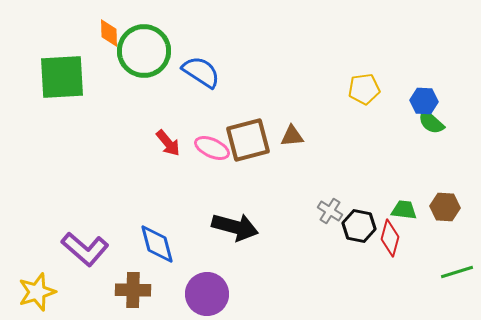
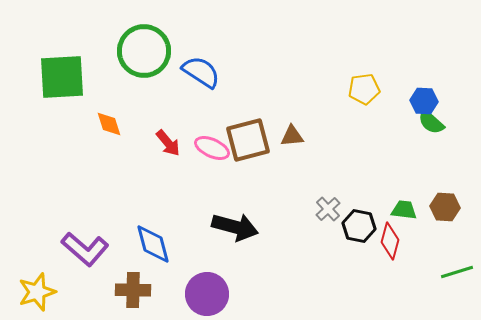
orange diamond: moved 91 px down; rotated 16 degrees counterclockwise
gray cross: moved 2 px left, 2 px up; rotated 15 degrees clockwise
red diamond: moved 3 px down
blue diamond: moved 4 px left
